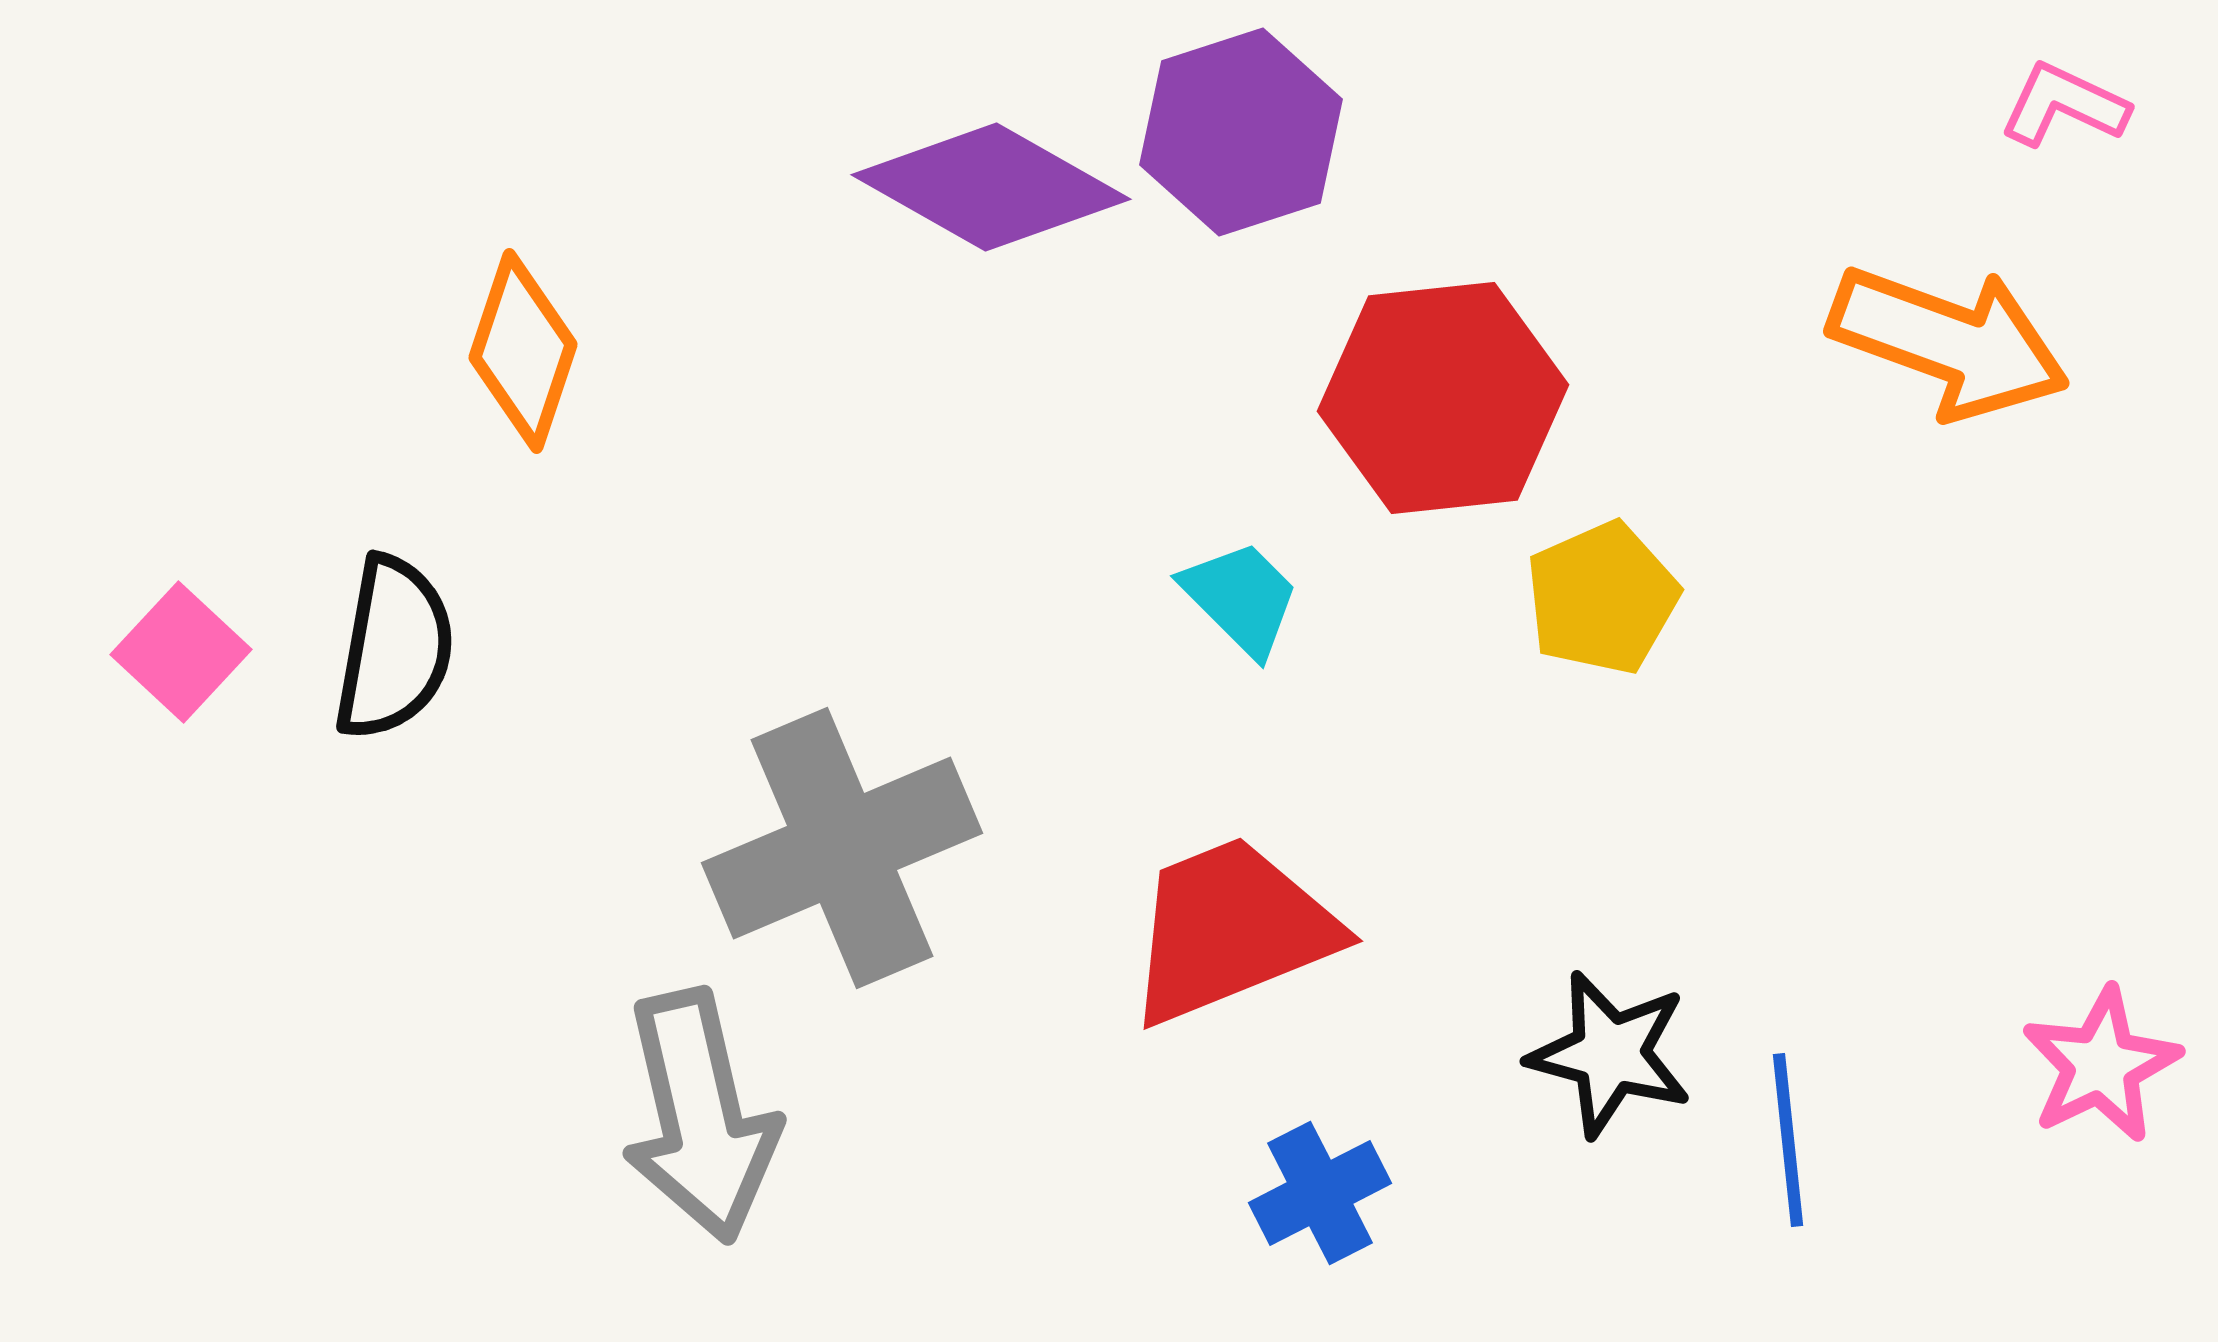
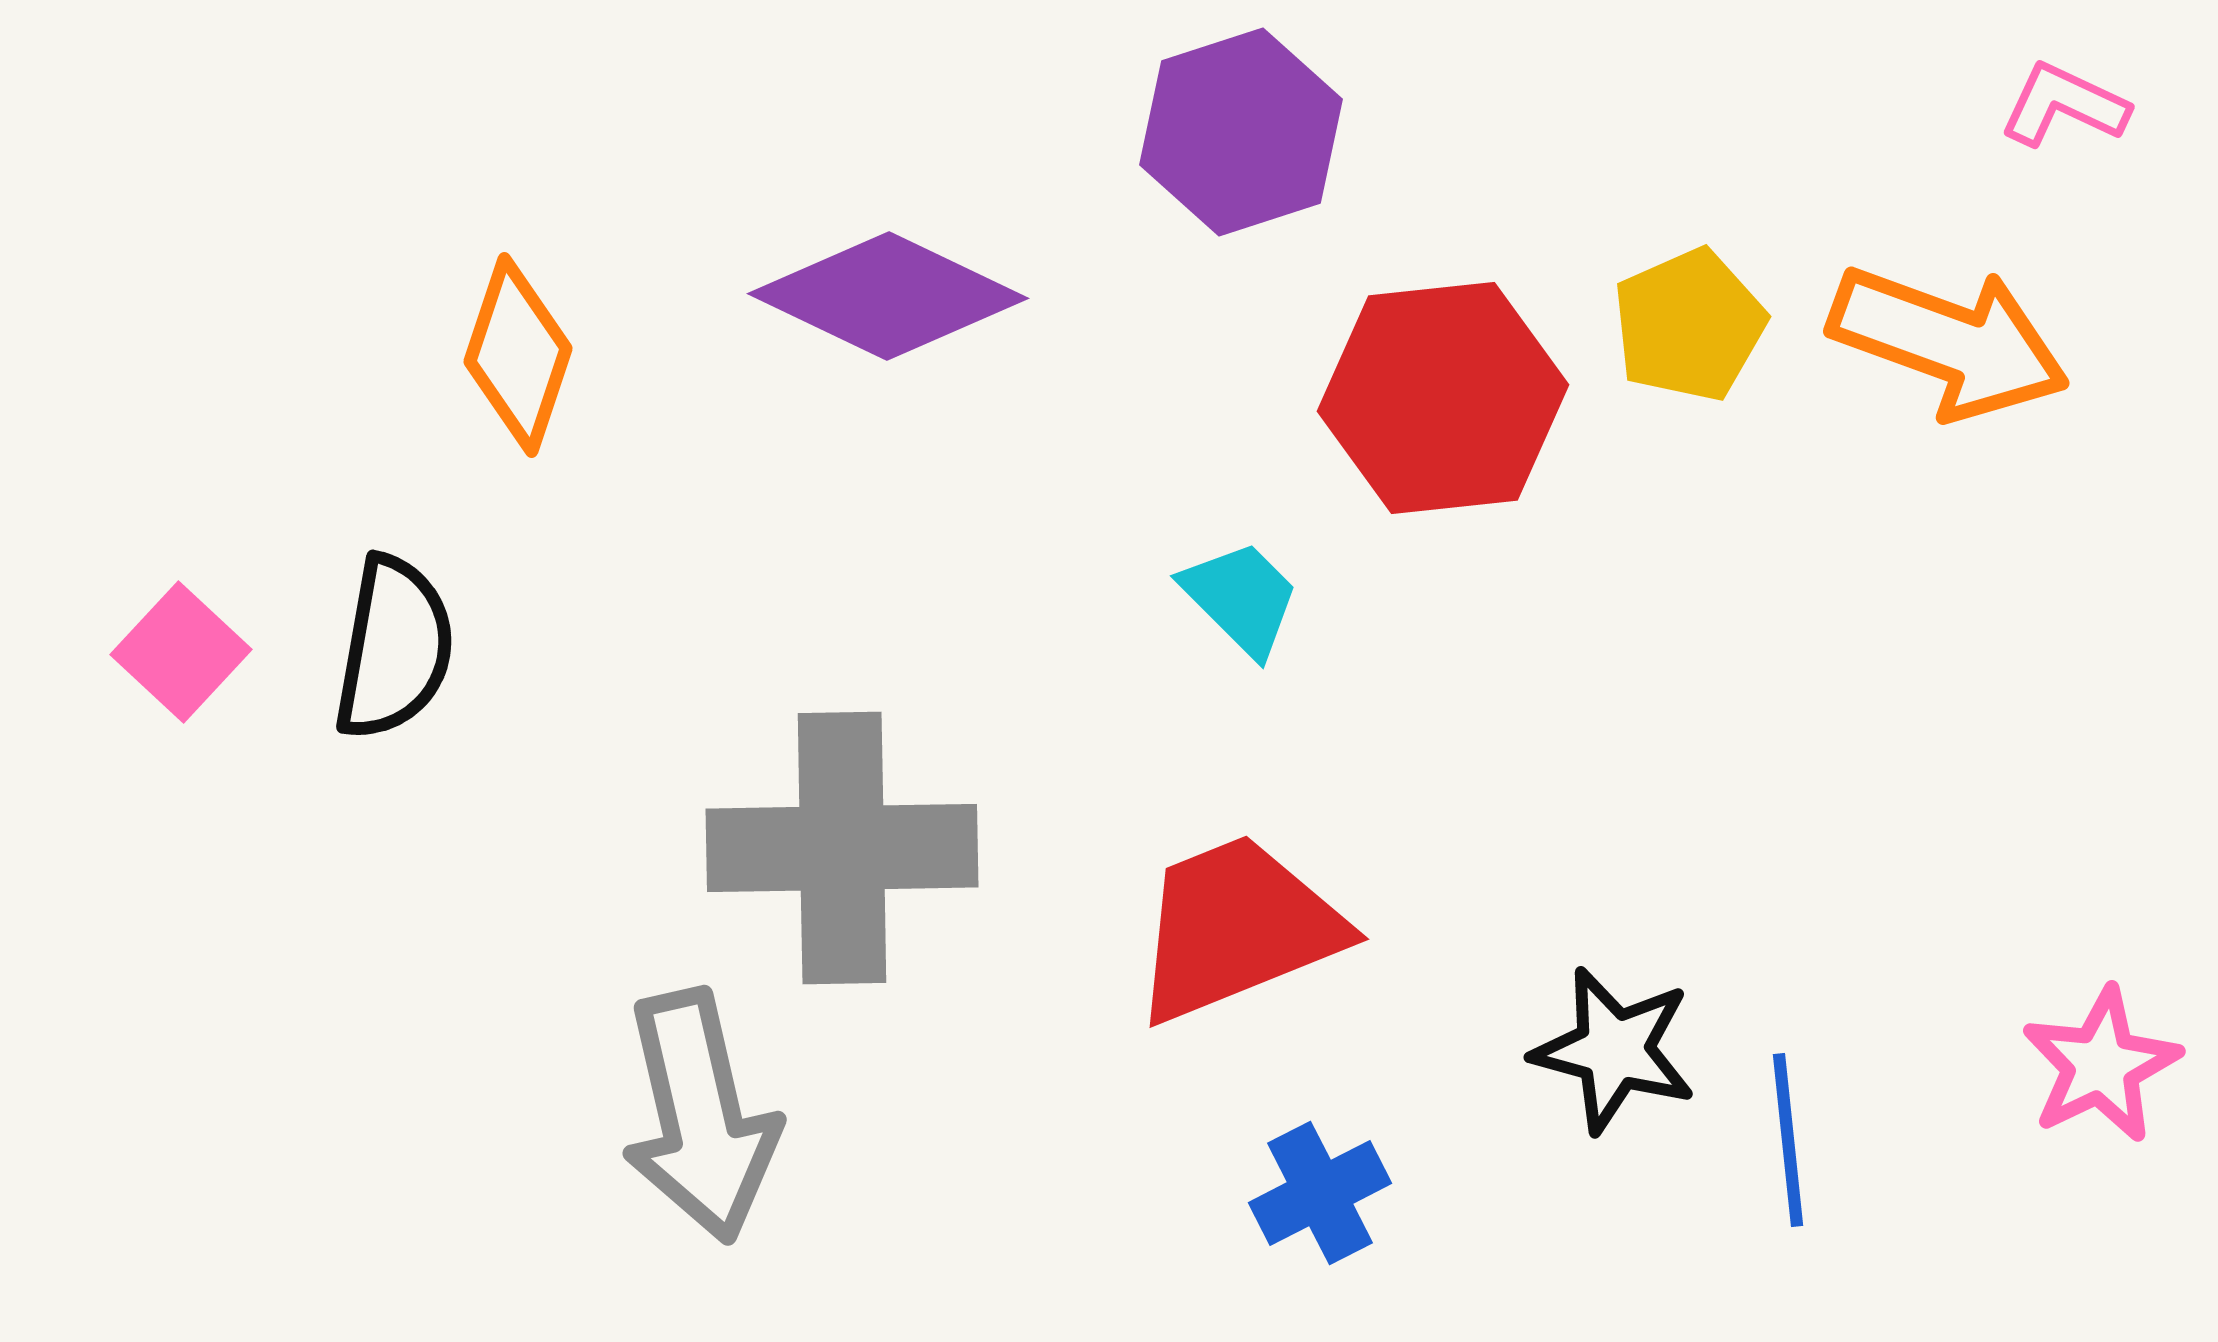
purple diamond: moved 103 px left, 109 px down; rotated 4 degrees counterclockwise
orange diamond: moved 5 px left, 4 px down
yellow pentagon: moved 87 px right, 273 px up
gray cross: rotated 22 degrees clockwise
red trapezoid: moved 6 px right, 2 px up
black star: moved 4 px right, 4 px up
